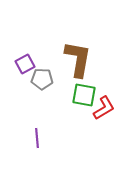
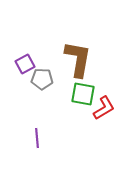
green square: moved 1 px left, 1 px up
